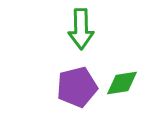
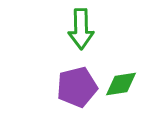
green diamond: moved 1 px left, 1 px down
